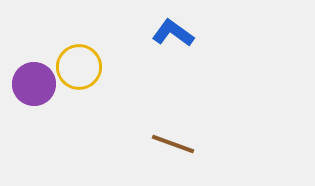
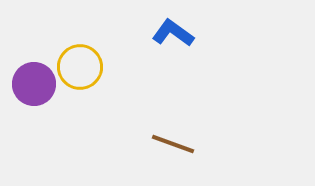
yellow circle: moved 1 px right
